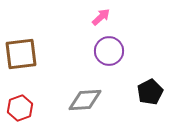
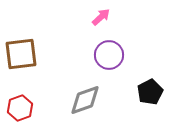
purple circle: moved 4 px down
gray diamond: rotated 16 degrees counterclockwise
